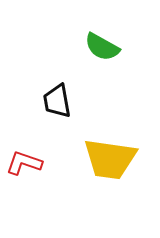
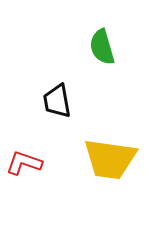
green semicircle: rotated 45 degrees clockwise
